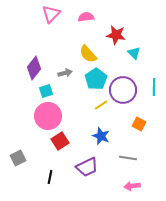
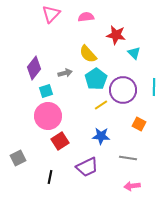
blue star: rotated 18 degrees counterclockwise
